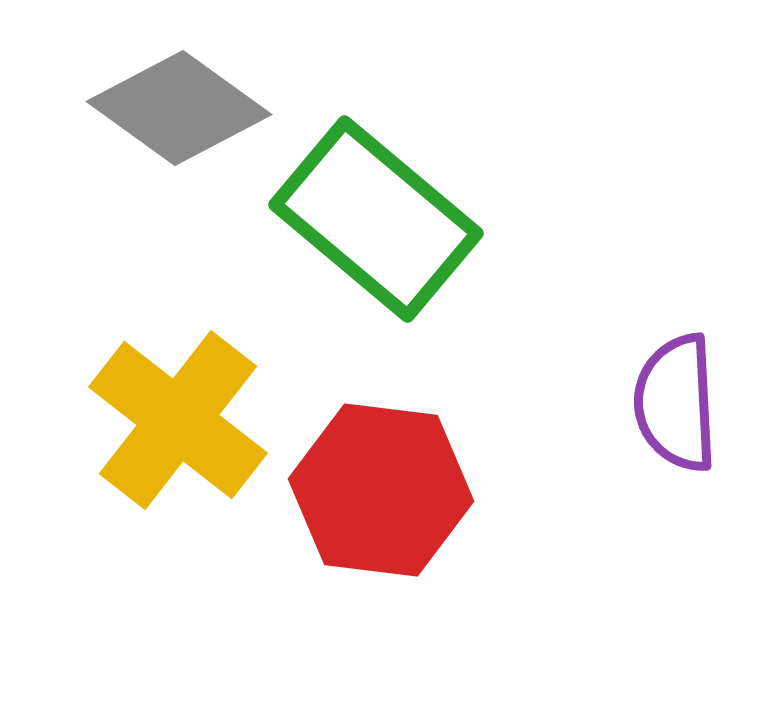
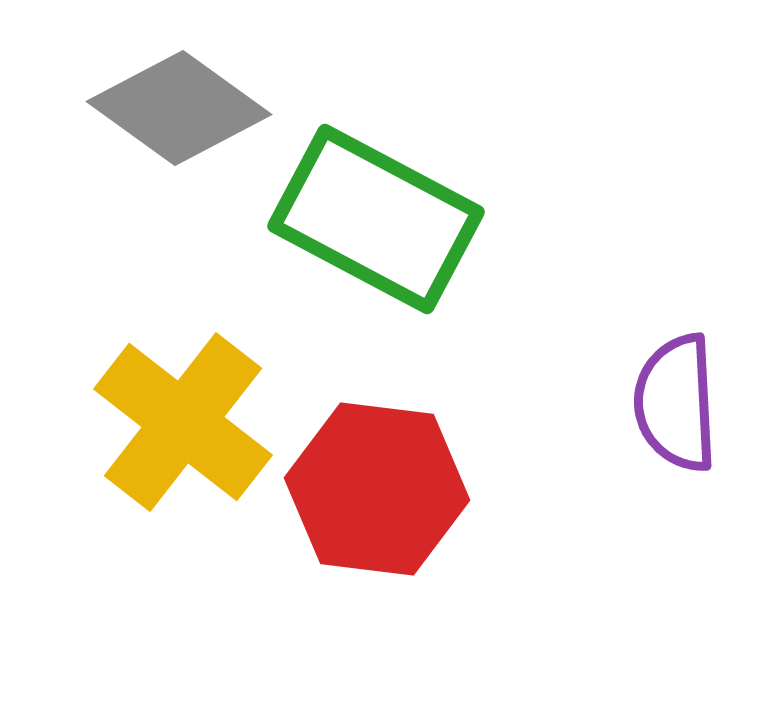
green rectangle: rotated 12 degrees counterclockwise
yellow cross: moved 5 px right, 2 px down
red hexagon: moved 4 px left, 1 px up
